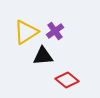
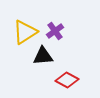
yellow triangle: moved 1 px left
red diamond: rotated 10 degrees counterclockwise
